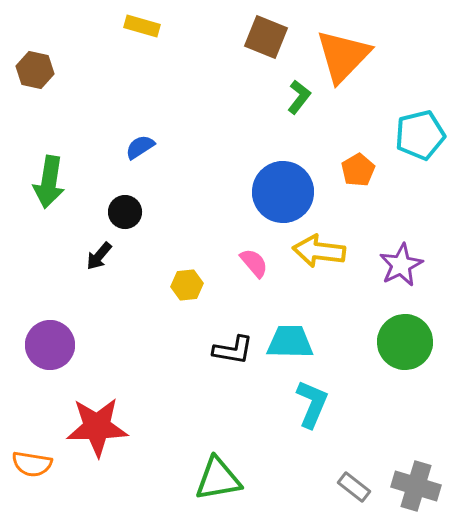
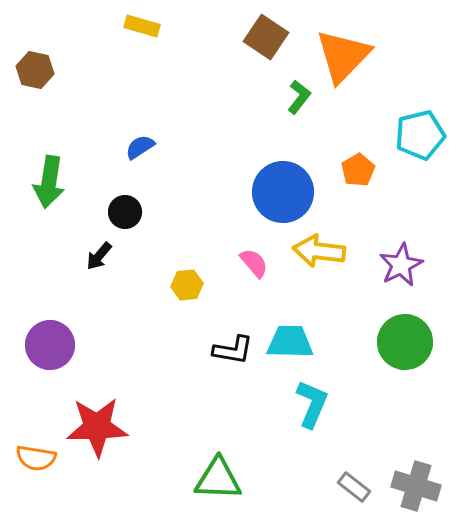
brown square: rotated 12 degrees clockwise
orange semicircle: moved 4 px right, 6 px up
green triangle: rotated 12 degrees clockwise
